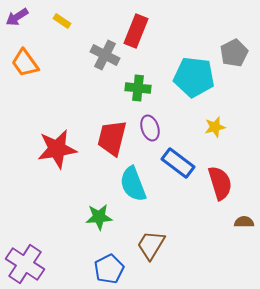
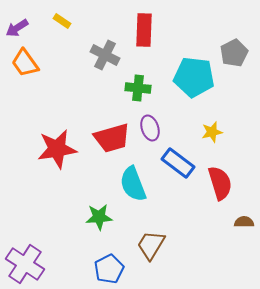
purple arrow: moved 11 px down
red rectangle: moved 8 px right, 1 px up; rotated 20 degrees counterclockwise
yellow star: moved 3 px left, 5 px down
red trapezoid: rotated 120 degrees counterclockwise
